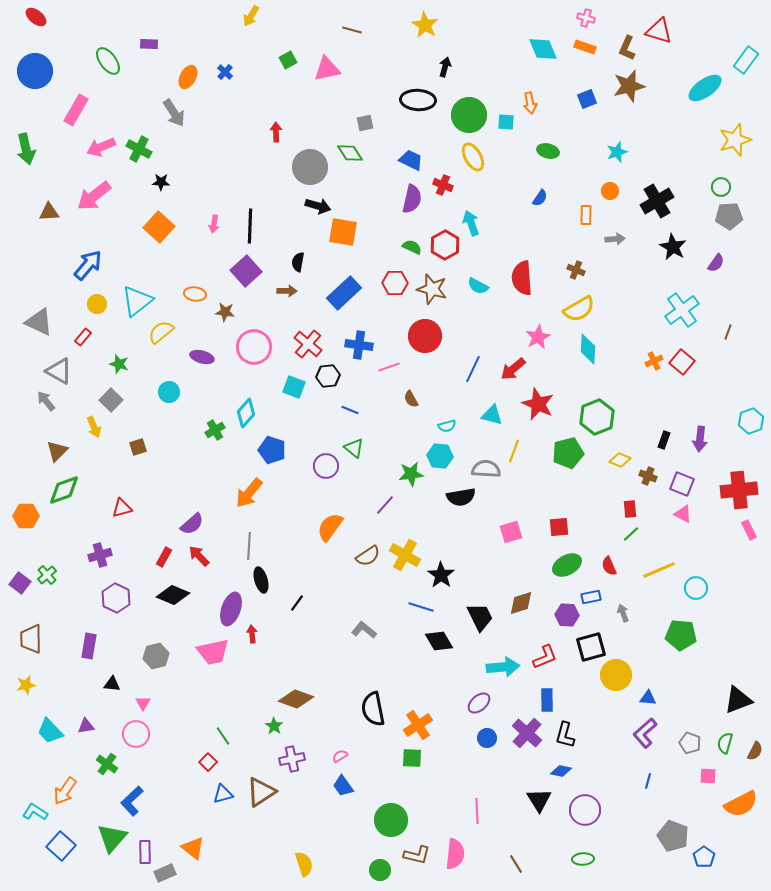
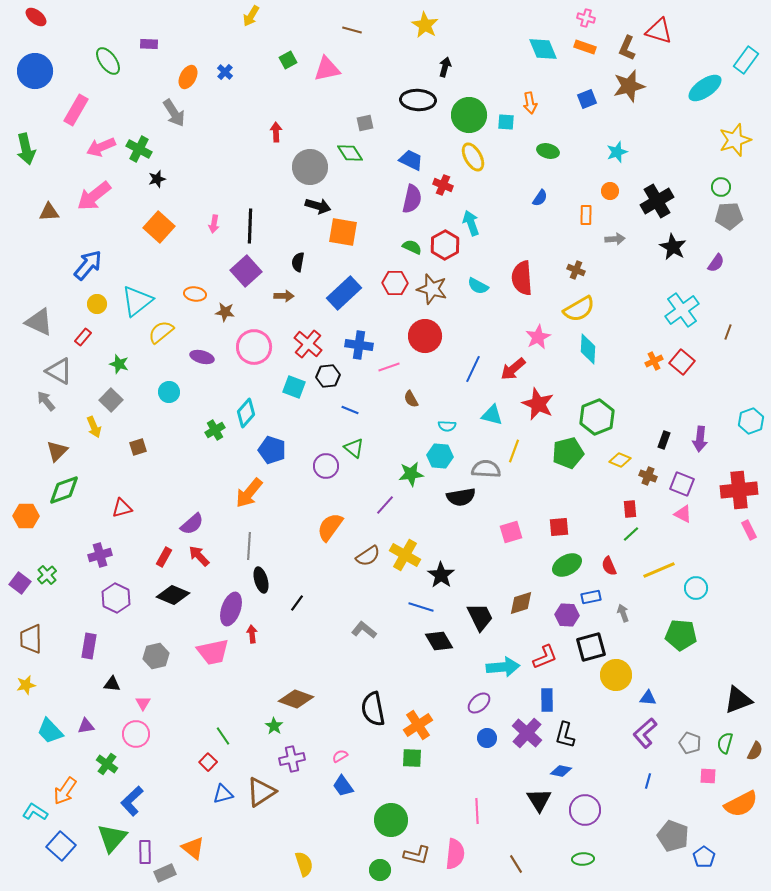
black star at (161, 182): moved 4 px left, 3 px up; rotated 18 degrees counterclockwise
brown arrow at (287, 291): moved 3 px left, 5 px down
cyan semicircle at (447, 426): rotated 18 degrees clockwise
